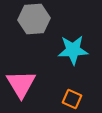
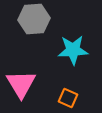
orange square: moved 4 px left, 1 px up
